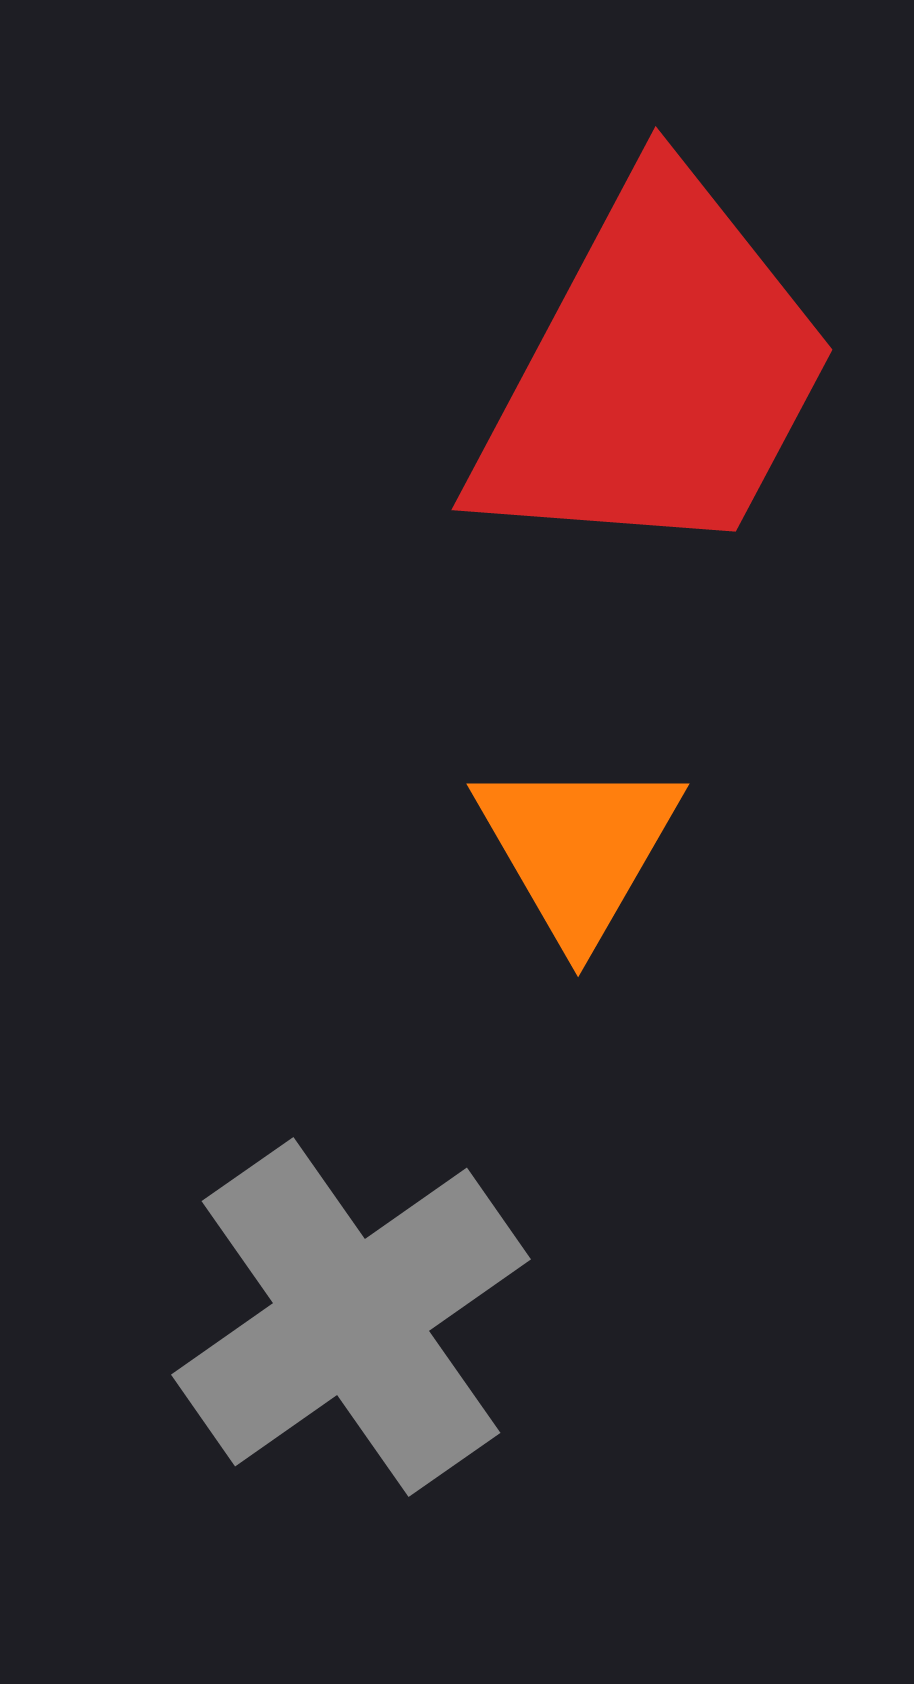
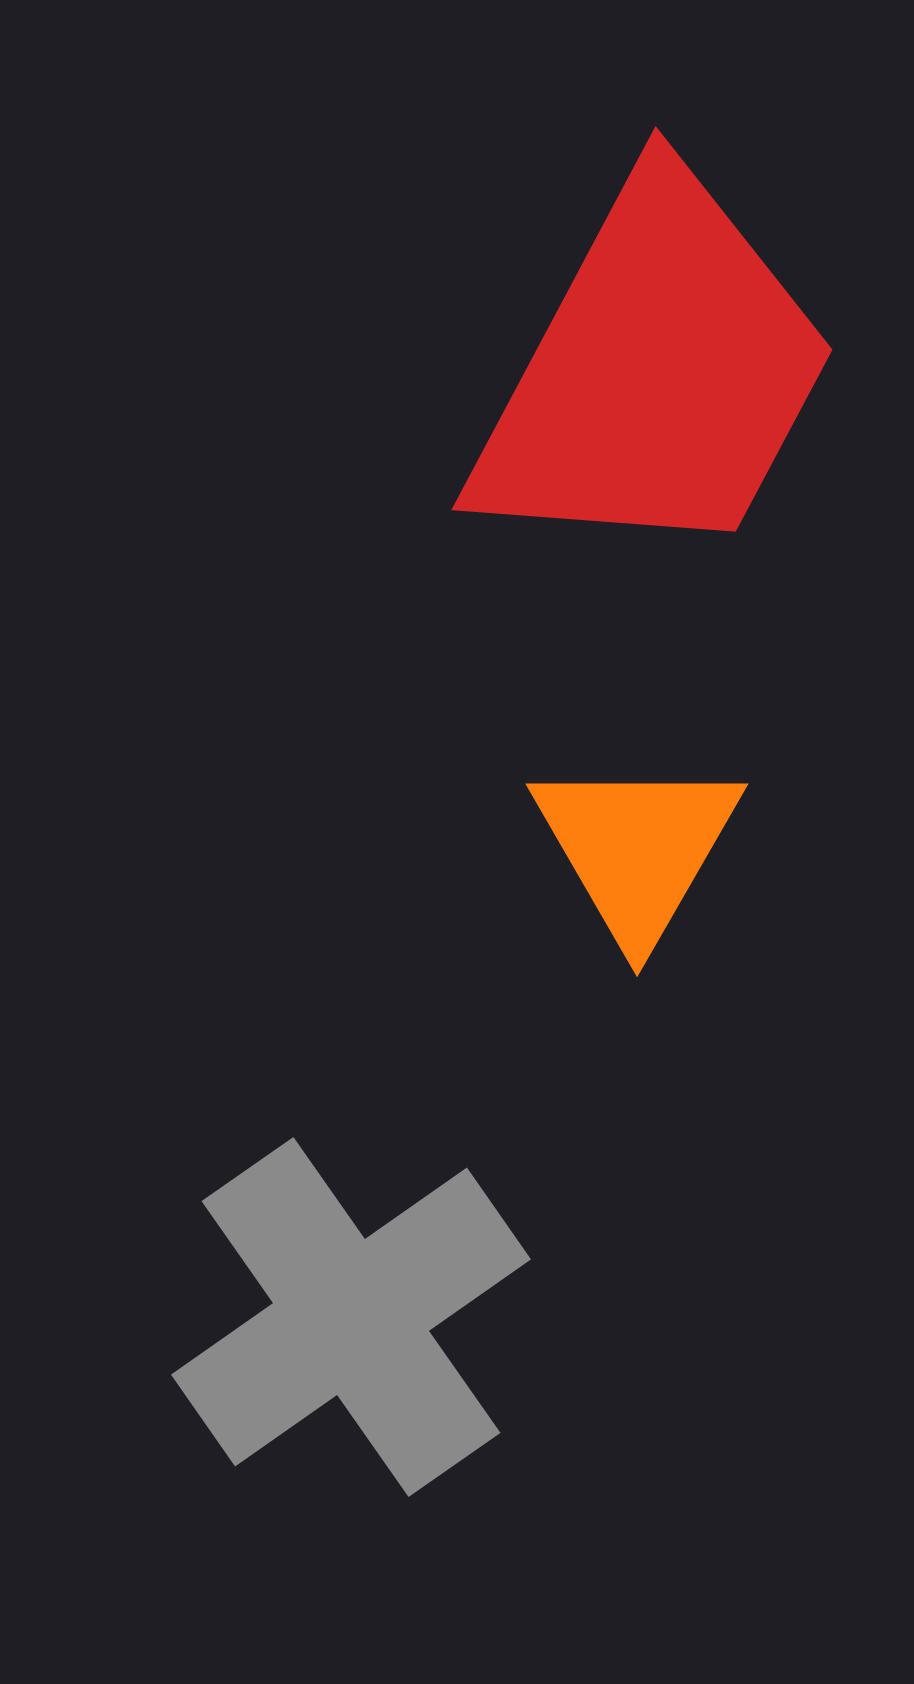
orange triangle: moved 59 px right
